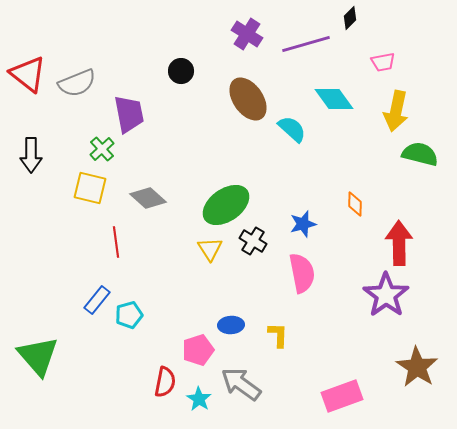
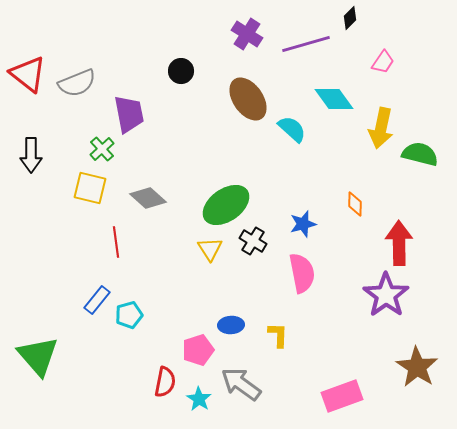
pink trapezoid: rotated 45 degrees counterclockwise
yellow arrow: moved 15 px left, 17 px down
